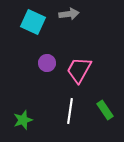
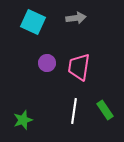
gray arrow: moved 7 px right, 4 px down
pink trapezoid: moved 3 px up; rotated 20 degrees counterclockwise
white line: moved 4 px right
